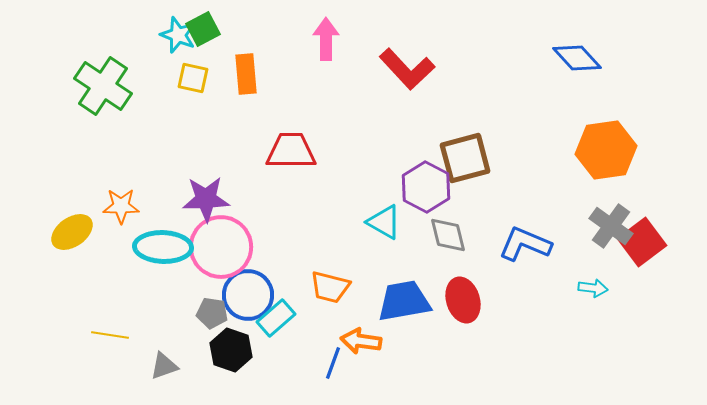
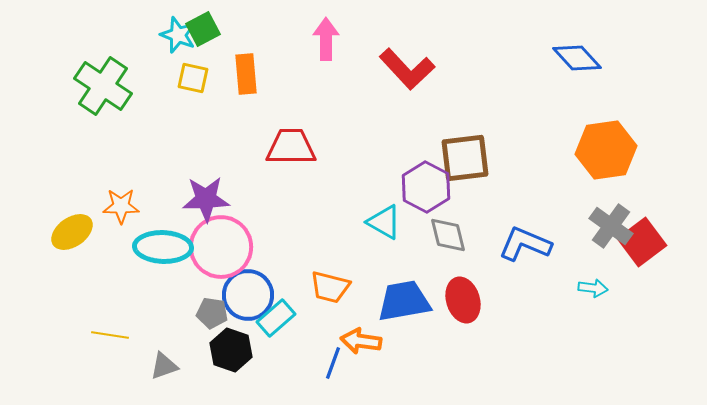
red trapezoid: moved 4 px up
brown square: rotated 8 degrees clockwise
